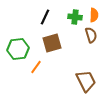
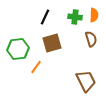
brown semicircle: moved 4 px down
